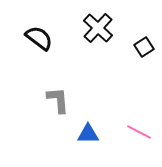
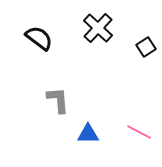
black square: moved 2 px right
